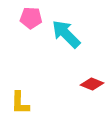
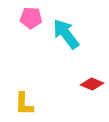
cyan arrow: rotated 8 degrees clockwise
yellow L-shape: moved 4 px right, 1 px down
